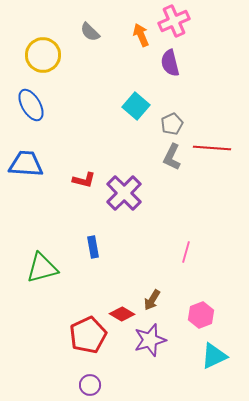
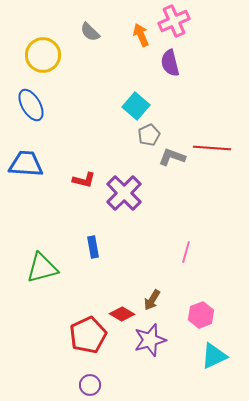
gray pentagon: moved 23 px left, 11 px down
gray L-shape: rotated 84 degrees clockwise
